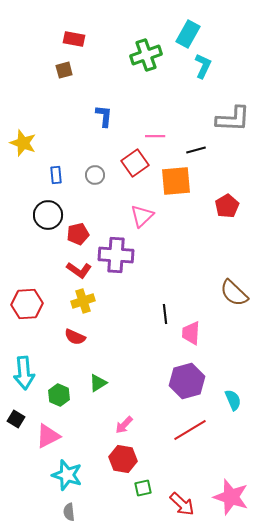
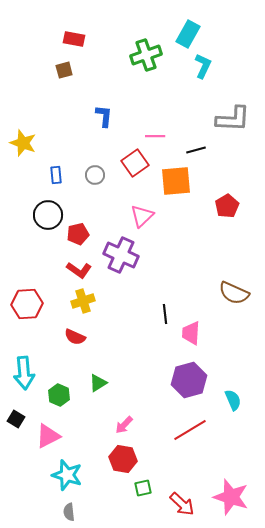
purple cross at (116, 255): moved 5 px right; rotated 20 degrees clockwise
brown semicircle at (234, 293): rotated 20 degrees counterclockwise
purple hexagon at (187, 381): moved 2 px right, 1 px up
